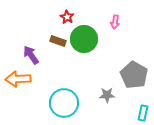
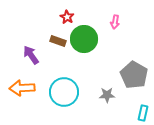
orange arrow: moved 4 px right, 9 px down
cyan circle: moved 11 px up
